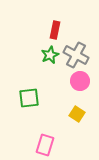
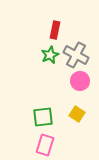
green square: moved 14 px right, 19 px down
